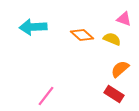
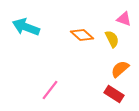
cyan arrow: moved 7 px left; rotated 24 degrees clockwise
yellow semicircle: rotated 42 degrees clockwise
pink line: moved 4 px right, 6 px up
